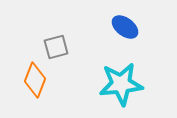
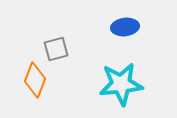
blue ellipse: rotated 44 degrees counterclockwise
gray square: moved 2 px down
